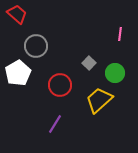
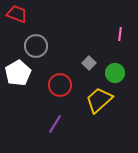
red trapezoid: rotated 20 degrees counterclockwise
